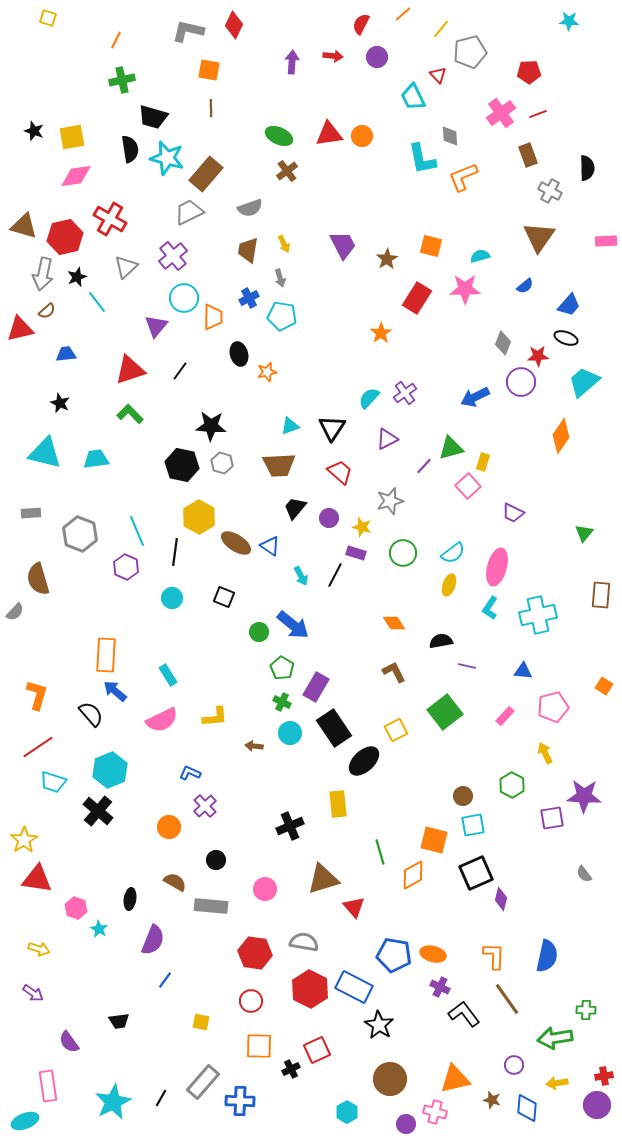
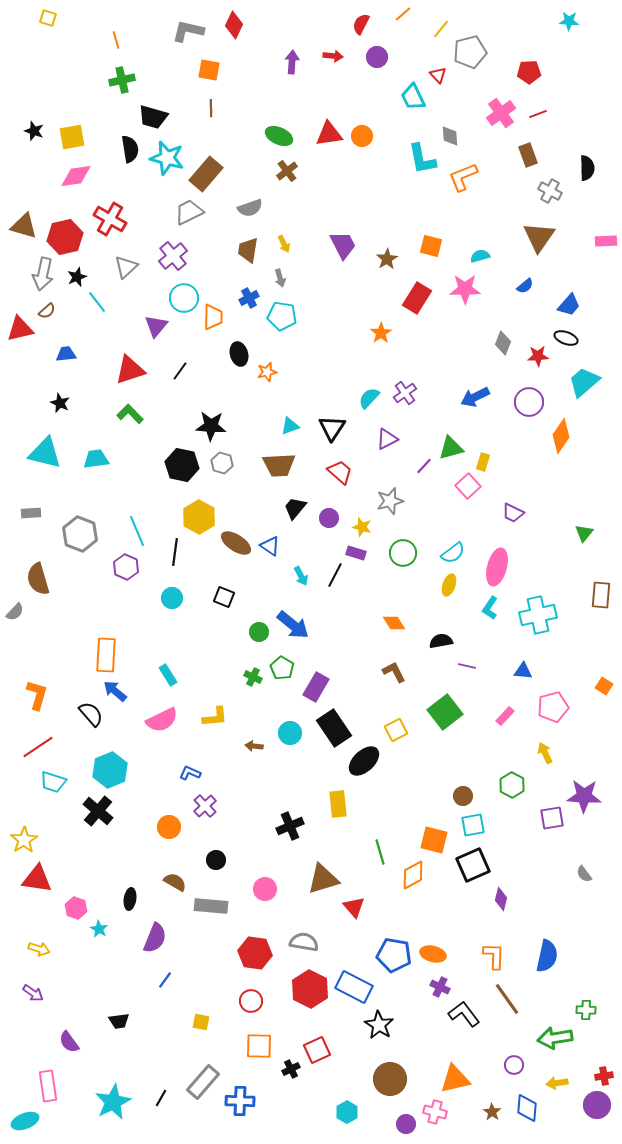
orange line at (116, 40): rotated 42 degrees counterclockwise
purple circle at (521, 382): moved 8 px right, 20 px down
green cross at (282, 702): moved 29 px left, 25 px up
black square at (476, 873): moved 3 px left, 8 px up
purple semicircle at (153, 940): moved 2 px right, 2 px up
brown star at (492, 1100): moved 12 px down; rotated 18 degrees clockwise
